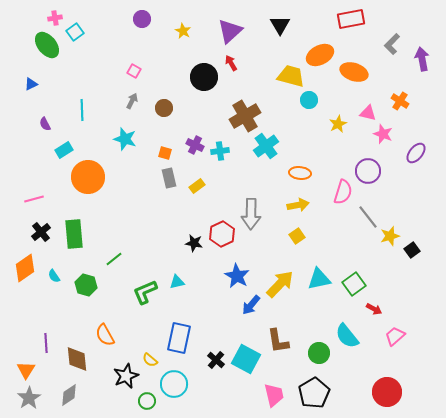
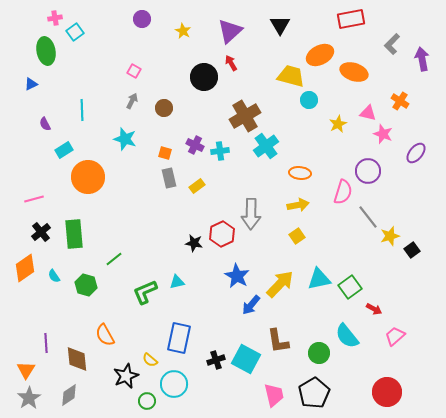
green ellipse at (47, 45): moved 1 px left, 6 px down; rotated 28 degrees clockwise
green square at (354, 284): moved 4 px left, 3 px down
black cross at (216, 360): rotated 30 degrees clockwise
